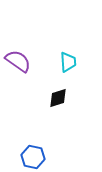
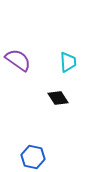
purple semicircle: moved 1 px up
black diamond: rotated 75 degrees clockwise
